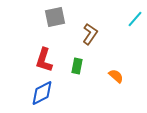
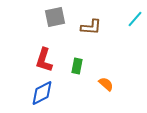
brown L-shape: moved 1 px right, 7 px up; rotated 60 degrees clockwise
orange semicircle: moved 10 px left, 8 px down
